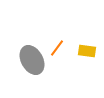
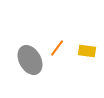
gray ellipse: moved 2 px left
